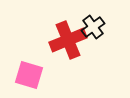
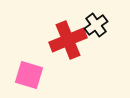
black cross: moved 3 px right, 2 px up
